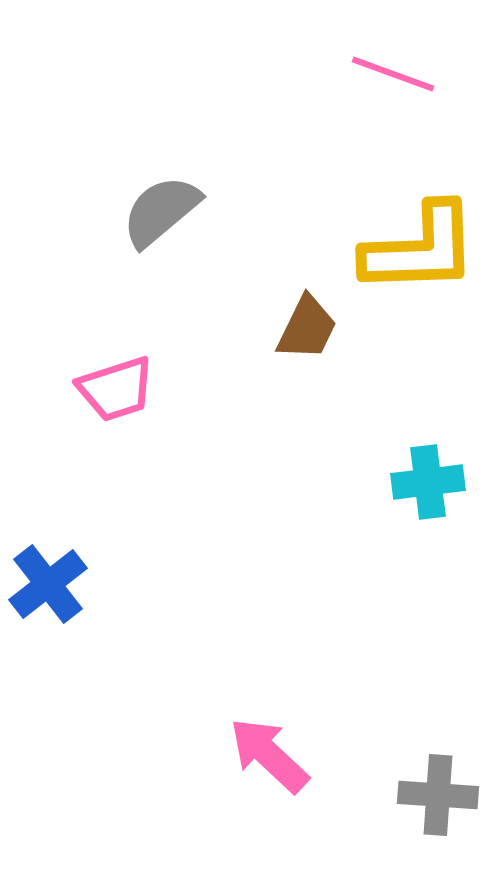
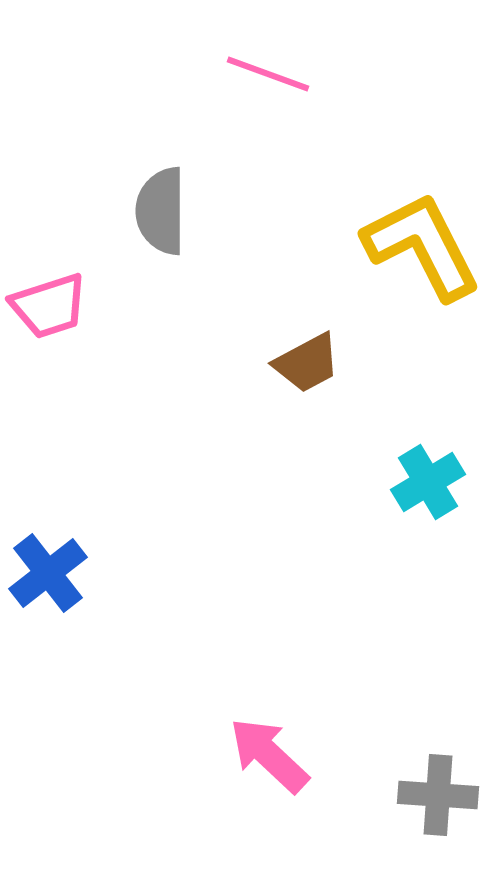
pink line: moved 125 px left
gray semicircle: rotated 50 degrees counterclockwise
yellow L-shape: moved 2 px right, 3 px up; rotated 115 degrees counterclockwise
brown trapezoid: moved 35 px down; rotated 36 degrees clockwise
pink trapezoid: moved 67 px left, 83 px up
cyan cross: rotated 24 degrees counterclockwise
blue cross: moved 11 px up
